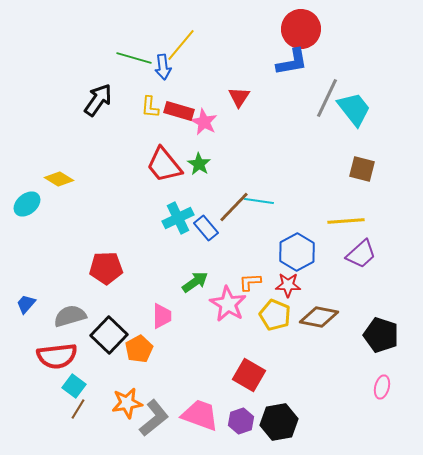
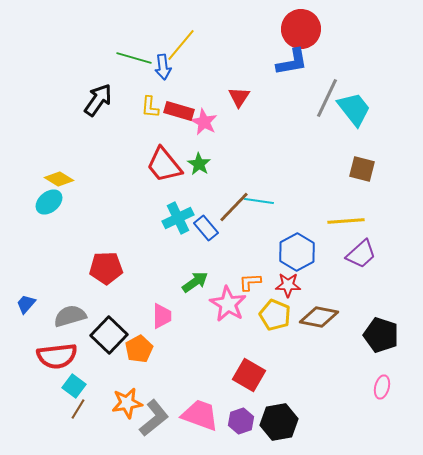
cyan ellipse at (27, 204): moved 22 px right, 2 px up
